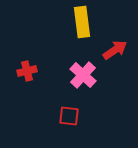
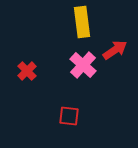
red cross: rotated 30 degrees counterclockwise
pink cross: moved 10 px up
